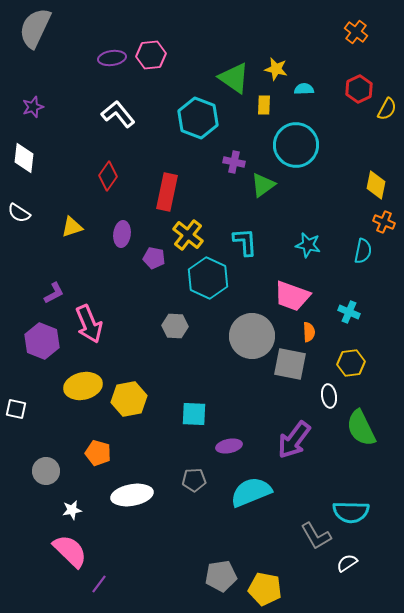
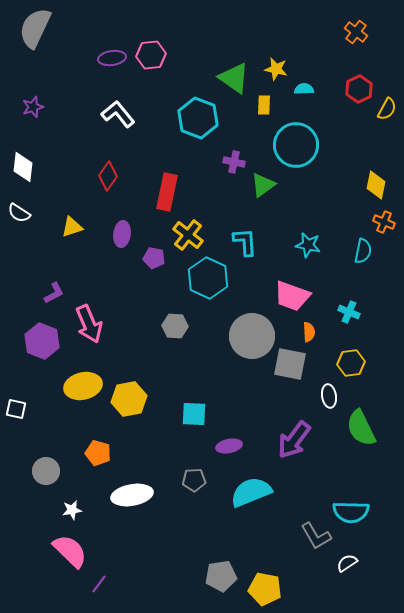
white diamond at (24, 158): moved 1 px left, 9 px down
